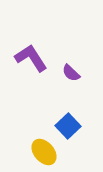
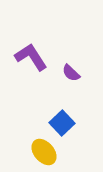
purple L-shape: moved 1 px up
blue square: moved 6 px left, 3 px up
